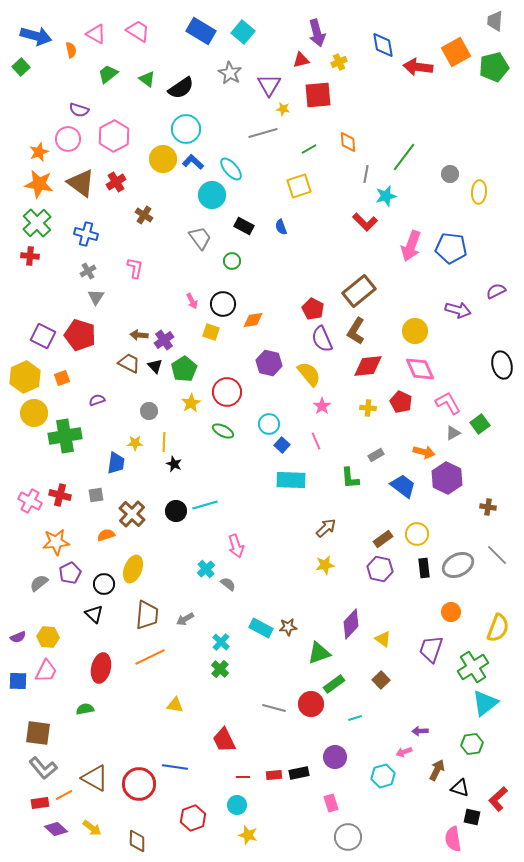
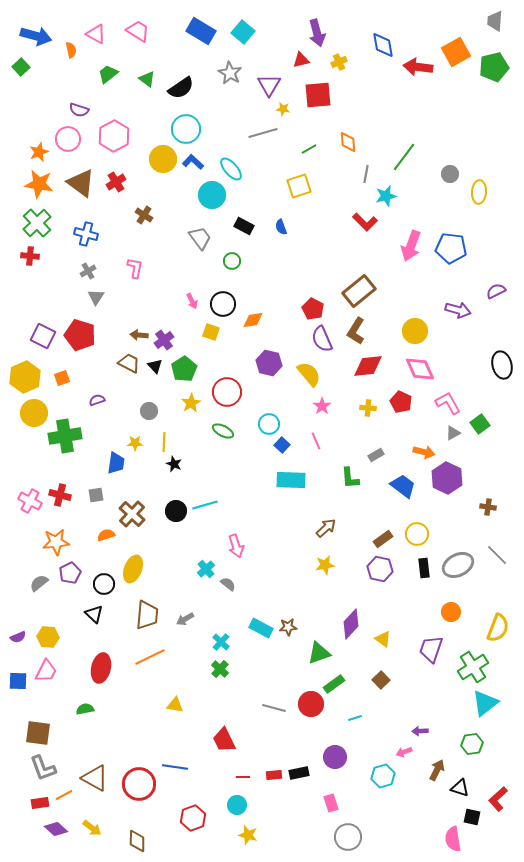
gray L-shape at (43, 768): rotated 20 degrees clockwise
